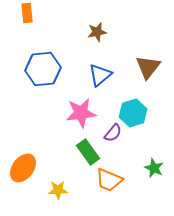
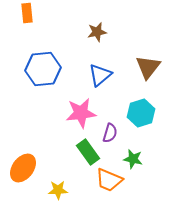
cyan hexagon: moved 8 px right
purple semicircle: moved 3 px left; rotated 24 degrees counterclockwise
green star: moved 21 px left, 9 px up; rotated 12 degrees counterclockwise
